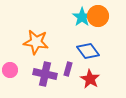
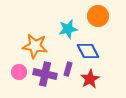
cyan star: moved 14 px left, 12 px down; rotated 24 degrees clockwise
orange star: moved 1 px left, 4 px down
blue diamond: rotated 10 degrees clockwise
pink circle: moved 9 px right, 2 px down
red star: rotated 12 degrees clockwise
